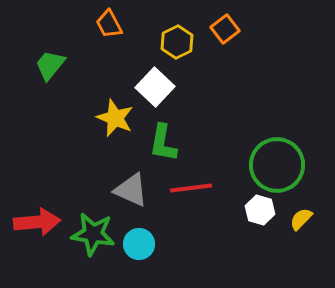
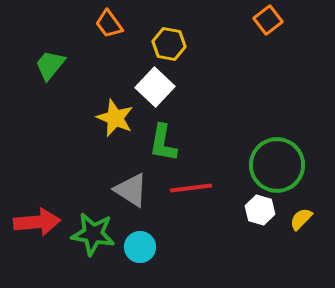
orange trapezoid: rotated 8 degrees counterclockwise
orange square: moved 43 px right, 9 px up
yellow hexagon: moved 8 px left, 2 px down; rotated 24 degrees counterclockwise
gray triangle: rotated 9 degrees clockwise
cyan circle: moved 1 px right, 3 px down
